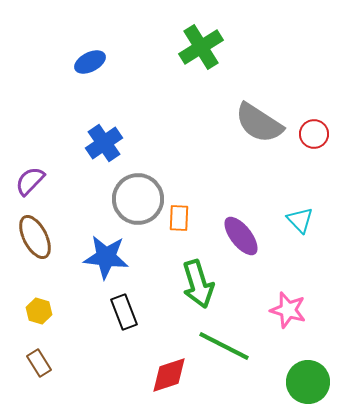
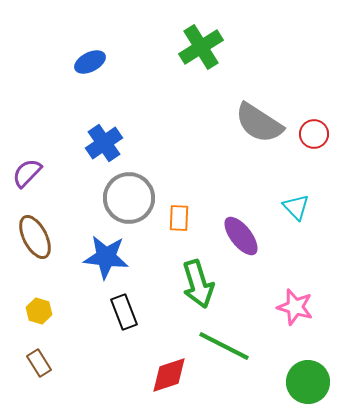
purple semicircle: moved 3 px left, 8 px up
gray circle: moved 9 px left, 1 px up
cyan triangle: moved 4 px left, 13 px up
pink star: moved 7 px right, 3 px up
